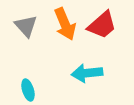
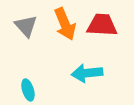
red trapezoid: rotated 136 degrees counterclockwise
